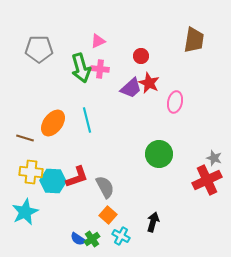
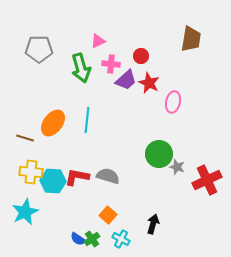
brown trapezoid: moved 3 px left, 1 px up
pink cross: moved 11 px right, 5 px up
purple trapezoid: moved 5 px left, 8 px up
pink ellipse: moved 2 px left
cyan line: rotated 20 degrees clockwise
gray star: moved 37 px left, 9 px down
red L-shape: rotated 150 degrees counterclockwise
gray semicircle: moved 3 px right, 11 px up; rotated 45 degrees counterclockwise
black arrow: moved 2 px down
cyan cross: moved 3 px down
